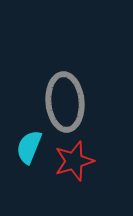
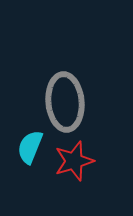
cyan semicircle: moved 1 px right
